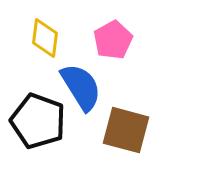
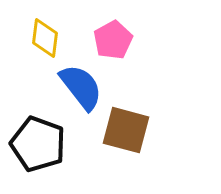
blue semicircle: rotated 6 degrees counterclockwise
black pentagon: moved 23 px down
